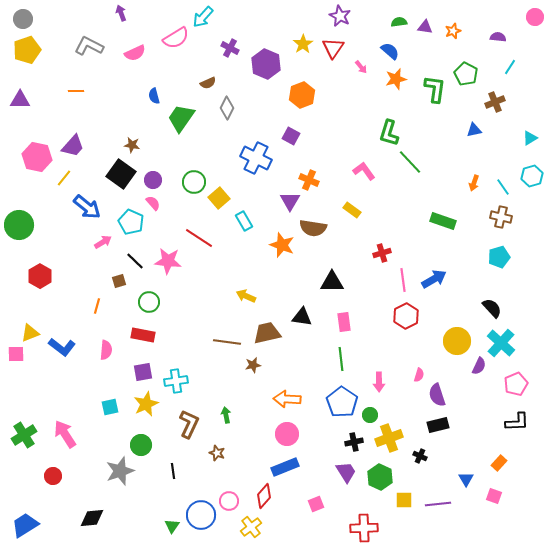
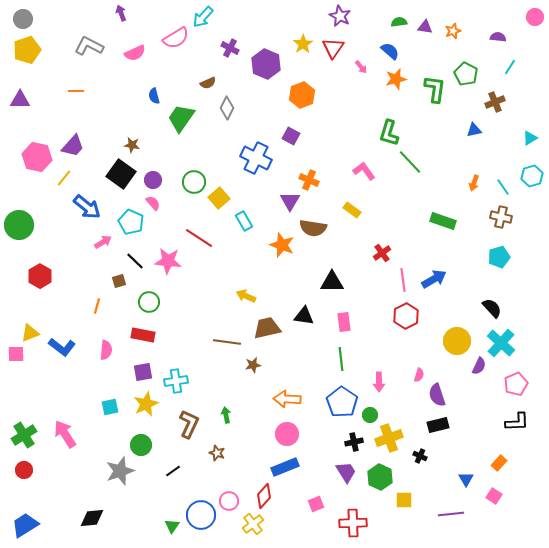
red cross at (382, 253): rotated 18 degrees counterclockwise
black triangle at (302, 317): moved 2 px right, 1 px up
brown trapezoid at (267, 333): moved 5 px up
black line at (173, 471): rotated 63 degrees clockwise
red circle at (53, 476): moved 29 px left, 6 px up
pink square at (494, 496): rotated 14 degrees clockwise
purple line at (438, 504): moved 13 px right, 10 px down
yellow cross at (251, 527): moved 2 px right, 3 px up
red cross at (364, 528): moved 11 px left, 5 px up
